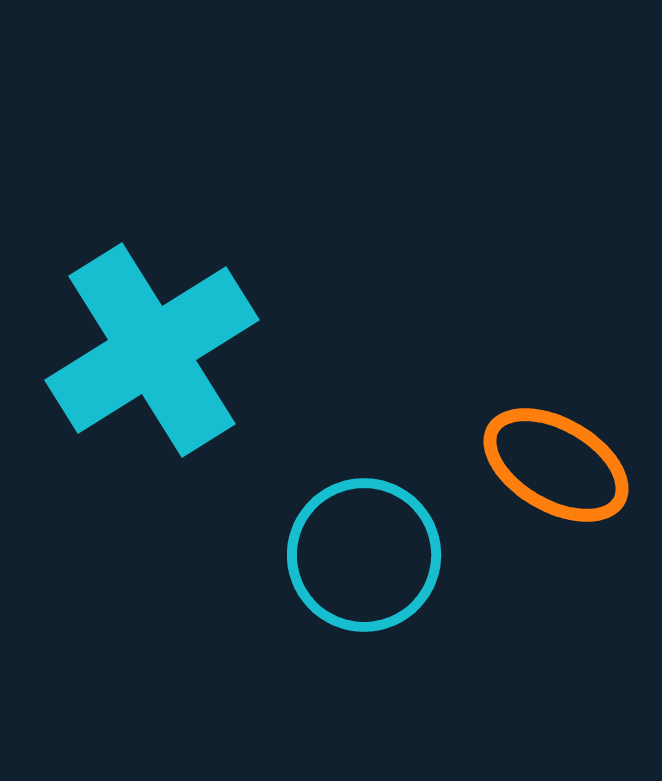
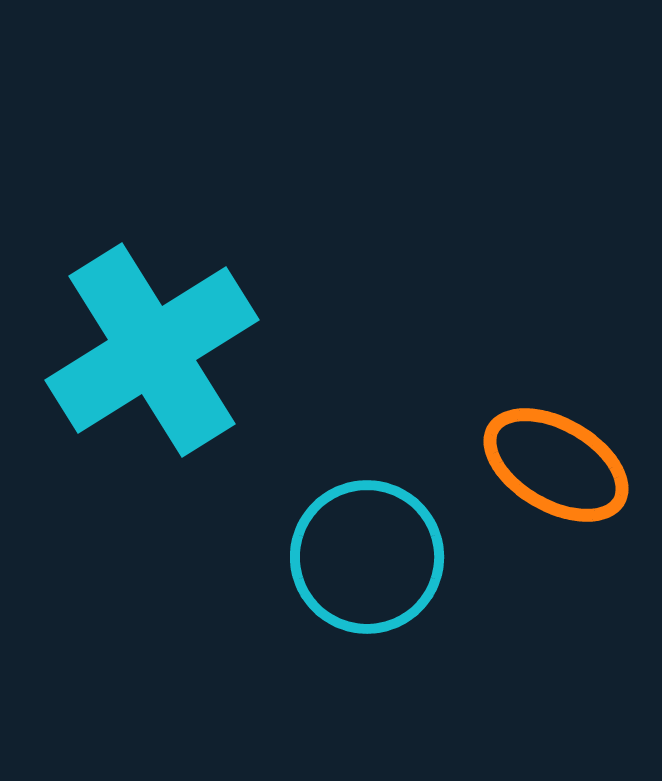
cyan circle: moved 3 px right, 2 px down
